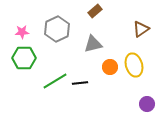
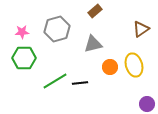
gray hexagon: rotated 10 degrees clockwise
